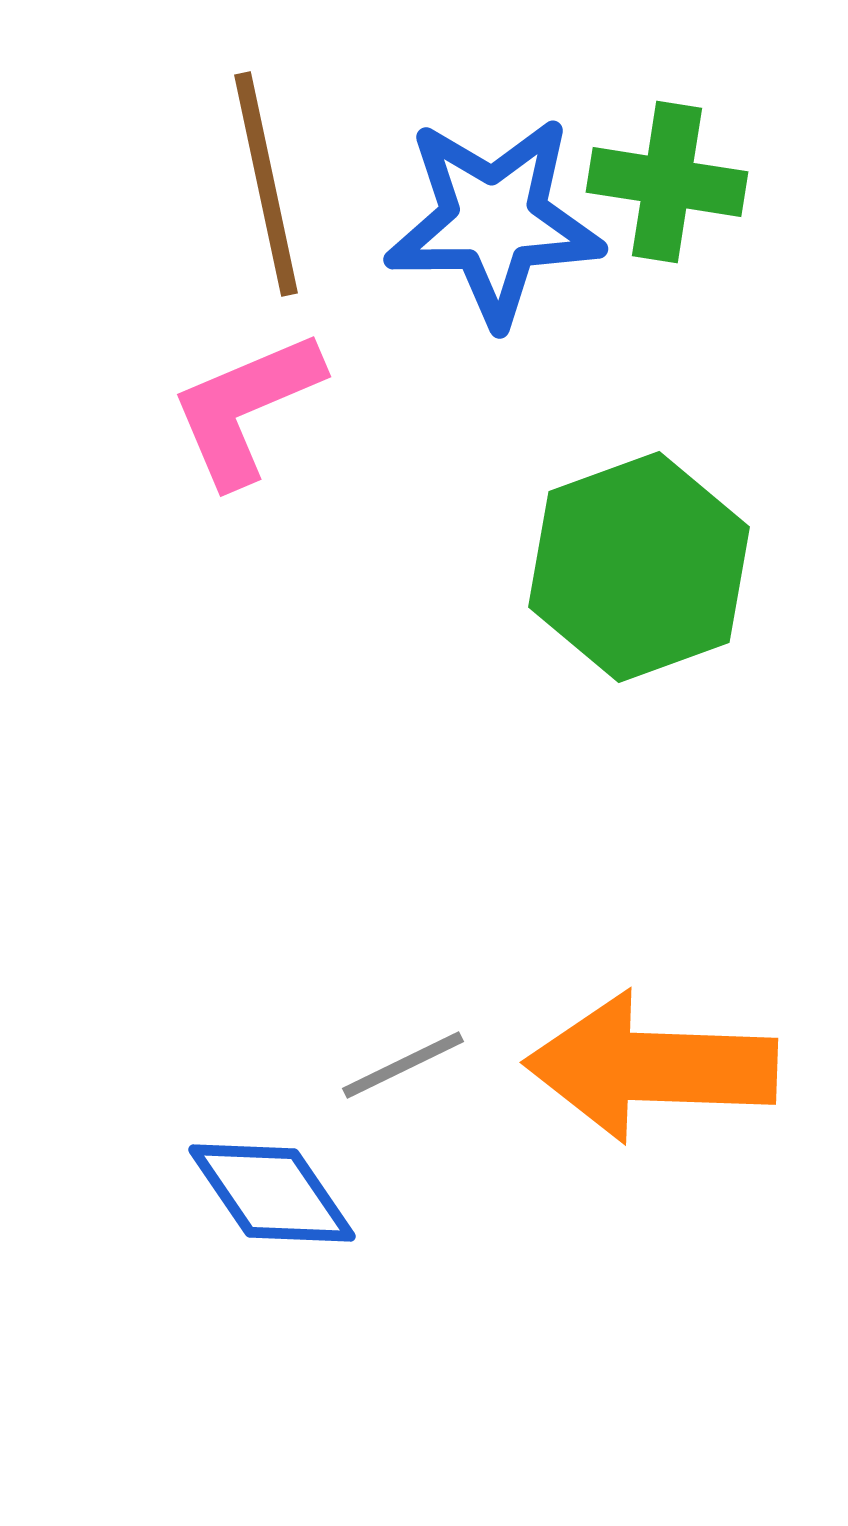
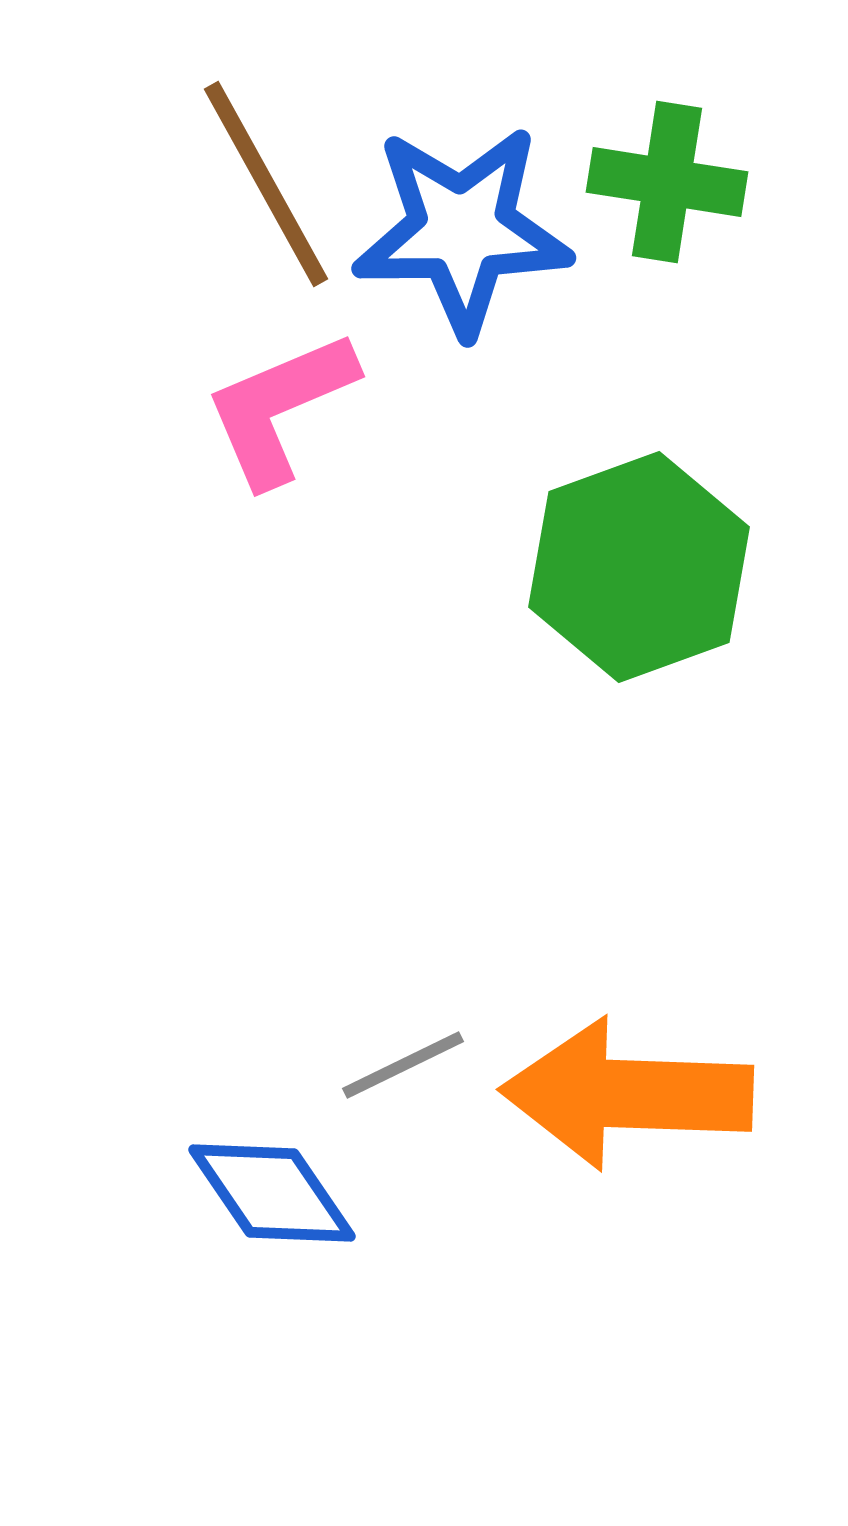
brown line: rotated 17 degrees counterclockwise
blue star: moved 32 px left, 9 px down
pink L-shape: moved 34 px right
orange arrow: moved 24 px left, 27 px down
